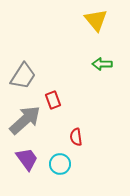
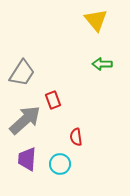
gray trapezoid: moved 1 px left, 3 px up
purple trapezoid: rotated 140 degrees counterclockwise
